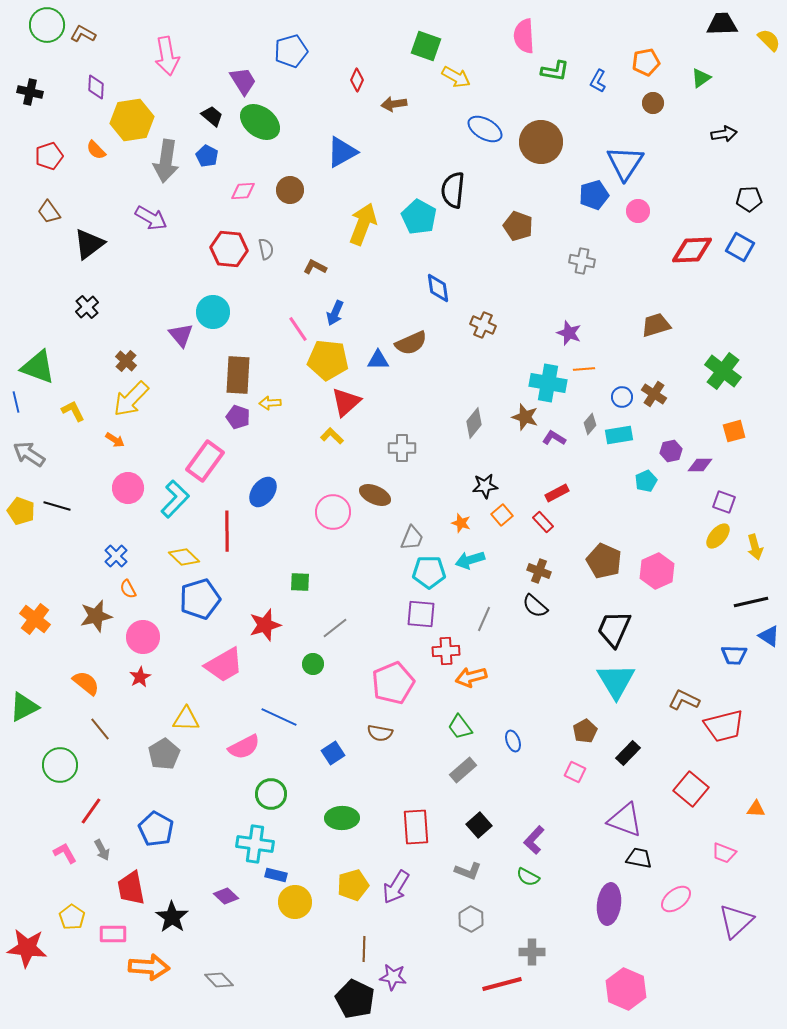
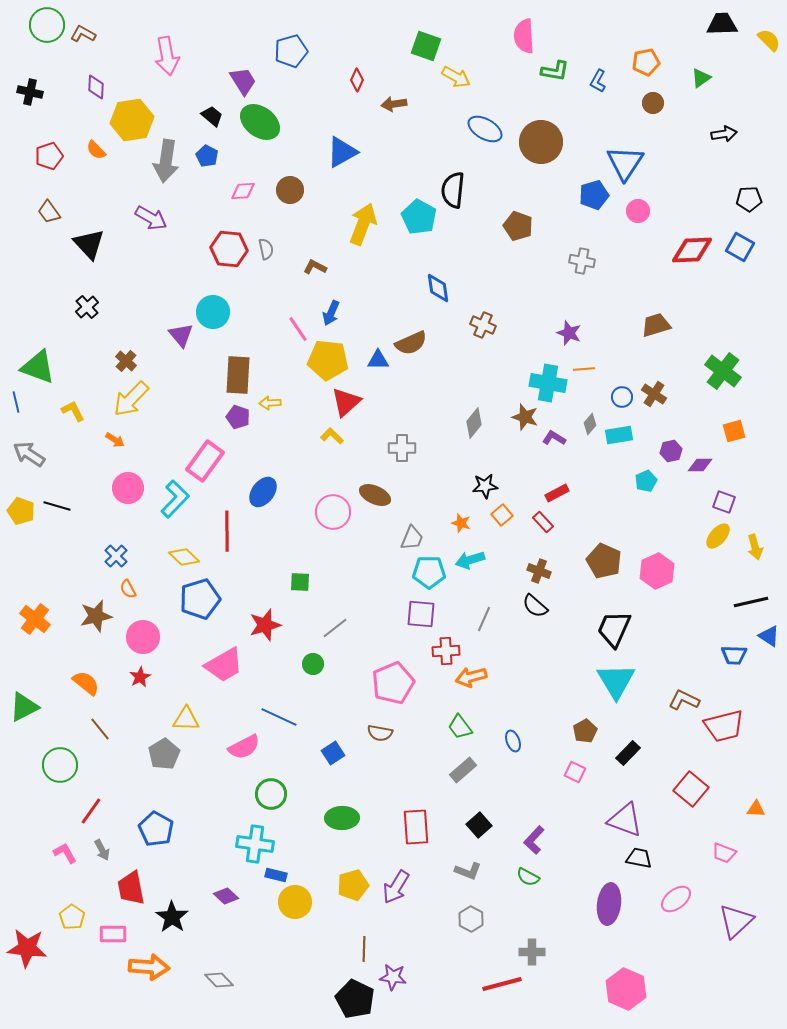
black triangle at (89, 244): rotated 36 degrees counterclockwise
blue arrow at (335, 313): moved 4 px left
